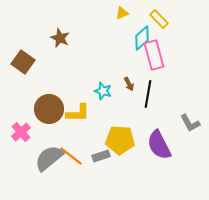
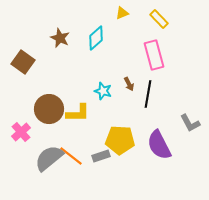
cyan diamond: moved 46 px left
